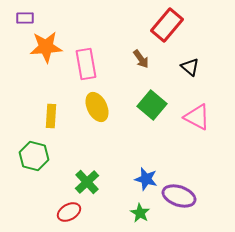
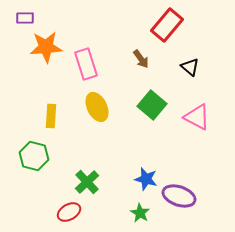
pink rectangle: rotated 8 degrees counterclockwise
